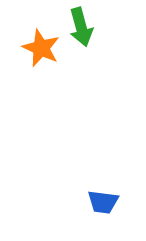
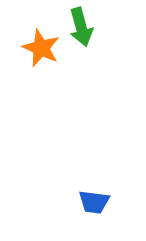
blue trapezoid: moved 9 px left
